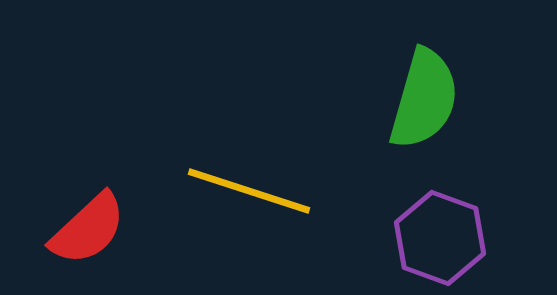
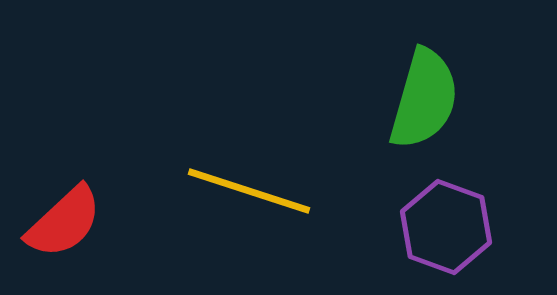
red semicircle: moved 24 px left, 7 px up
purple hexagon: moved 6 px right, 11 px up
